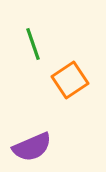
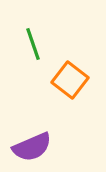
orange square: rotated 18 degrees counterclockwise
